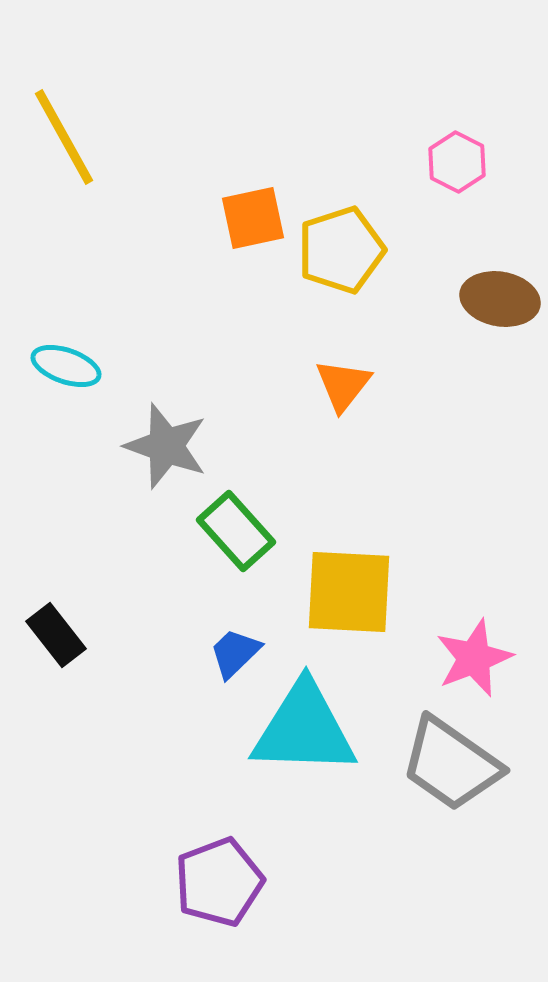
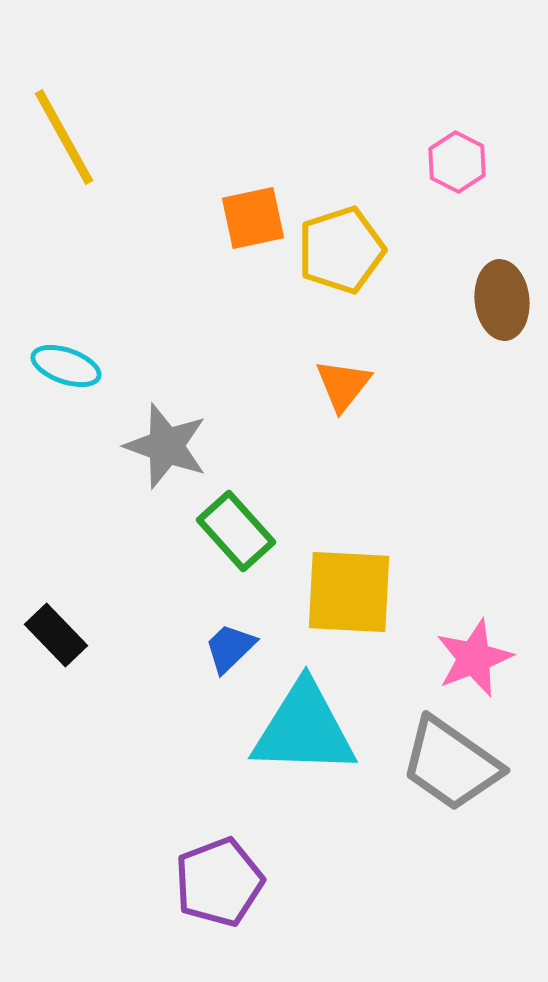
brown ellipse: moved 2 px right, 1 px down; rotated 74 degrees clockwise
black rectangle: rotated 6 degrees counterclockwise
blue trapezoid: moved 5 px left, 5 px up
